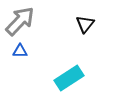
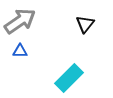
gray arrow: rotated 12 degrees clockwise
cyan rectangle: rotated 12 degrees counterclockwise
